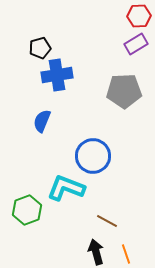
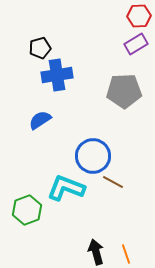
blue semicircle: moved 2 px left, 1 px up; rotated 35 degrees clockwise
brown line: moved 6 px right, 39 px up
